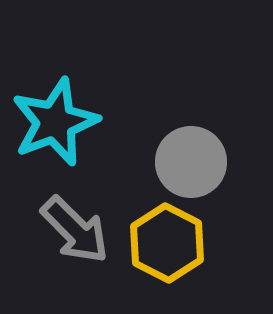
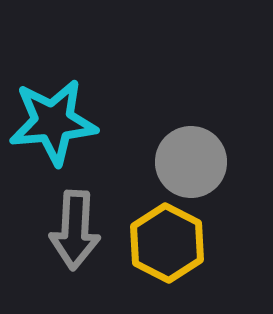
cyan star: moved 2 px left; rotated 16 degrees clockwise
gray arrow: rotated 48 degrees clockwise
